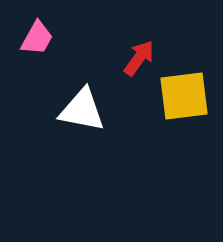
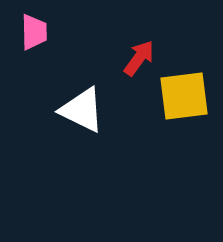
pink trapezoid: moved 3 px left, 6 px up; rotated 30 degrees counterclockwise
white triangle: rotated 15 degrees clockwise
